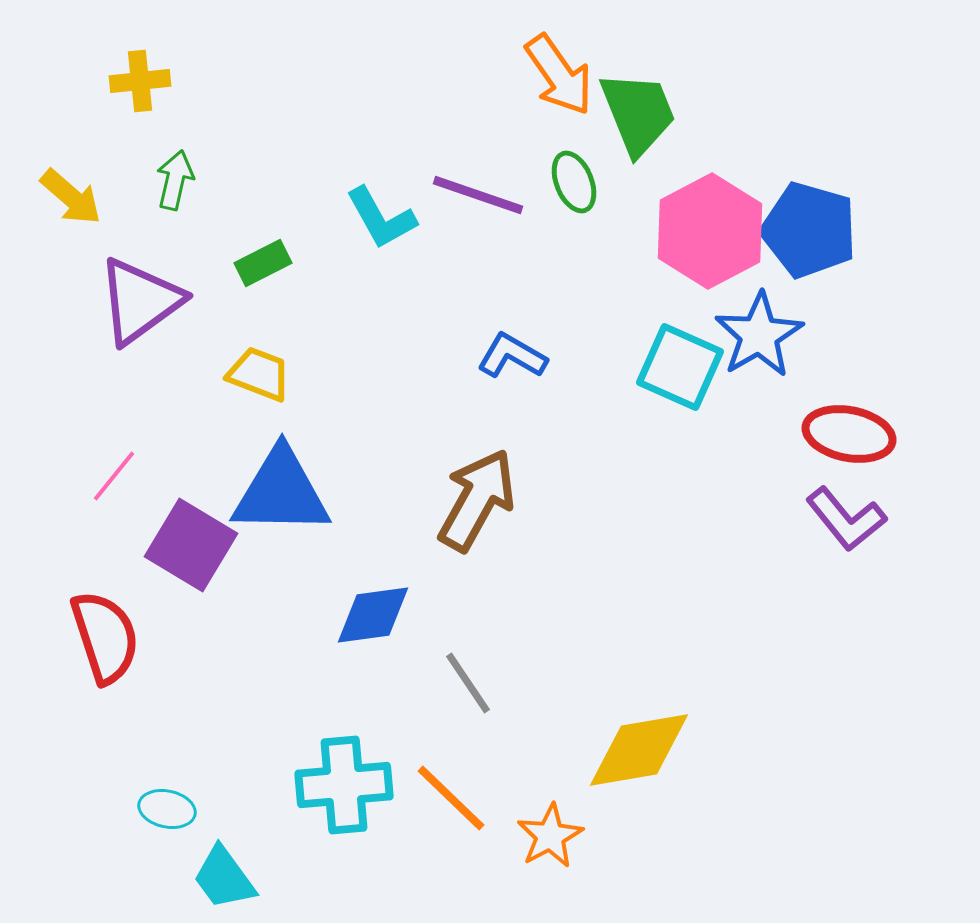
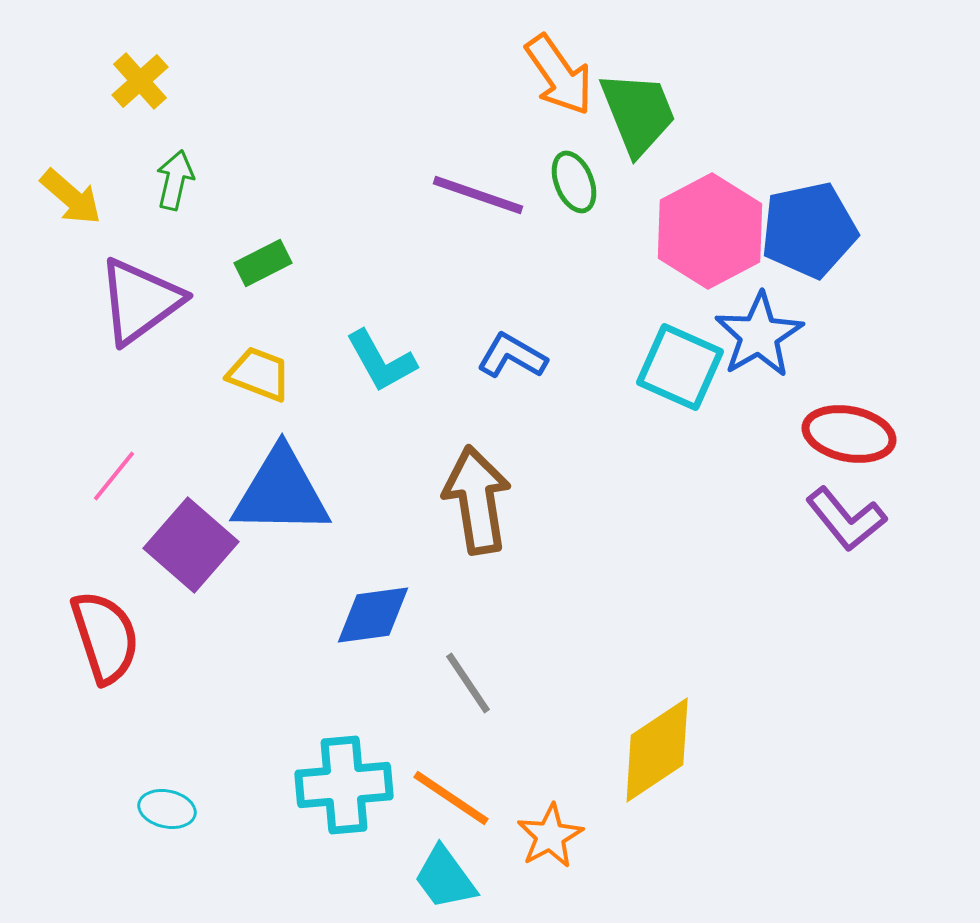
yellow cross: rotated 36 degrees counterclockwise
cyan L-shape: moved 143 px down
blue pentagon: rotated 28 degrees counterclockwise
brown arrow: rotated 38 degrees counterclockwise
purple square: rotated 10 degrees clockwise
yellow diamond: moved 18 px right; rotated 24 degrees counterclockwise
orange line: rotated 10 degrees counterclockwise
cyan trapezoid: moved 221 px right
